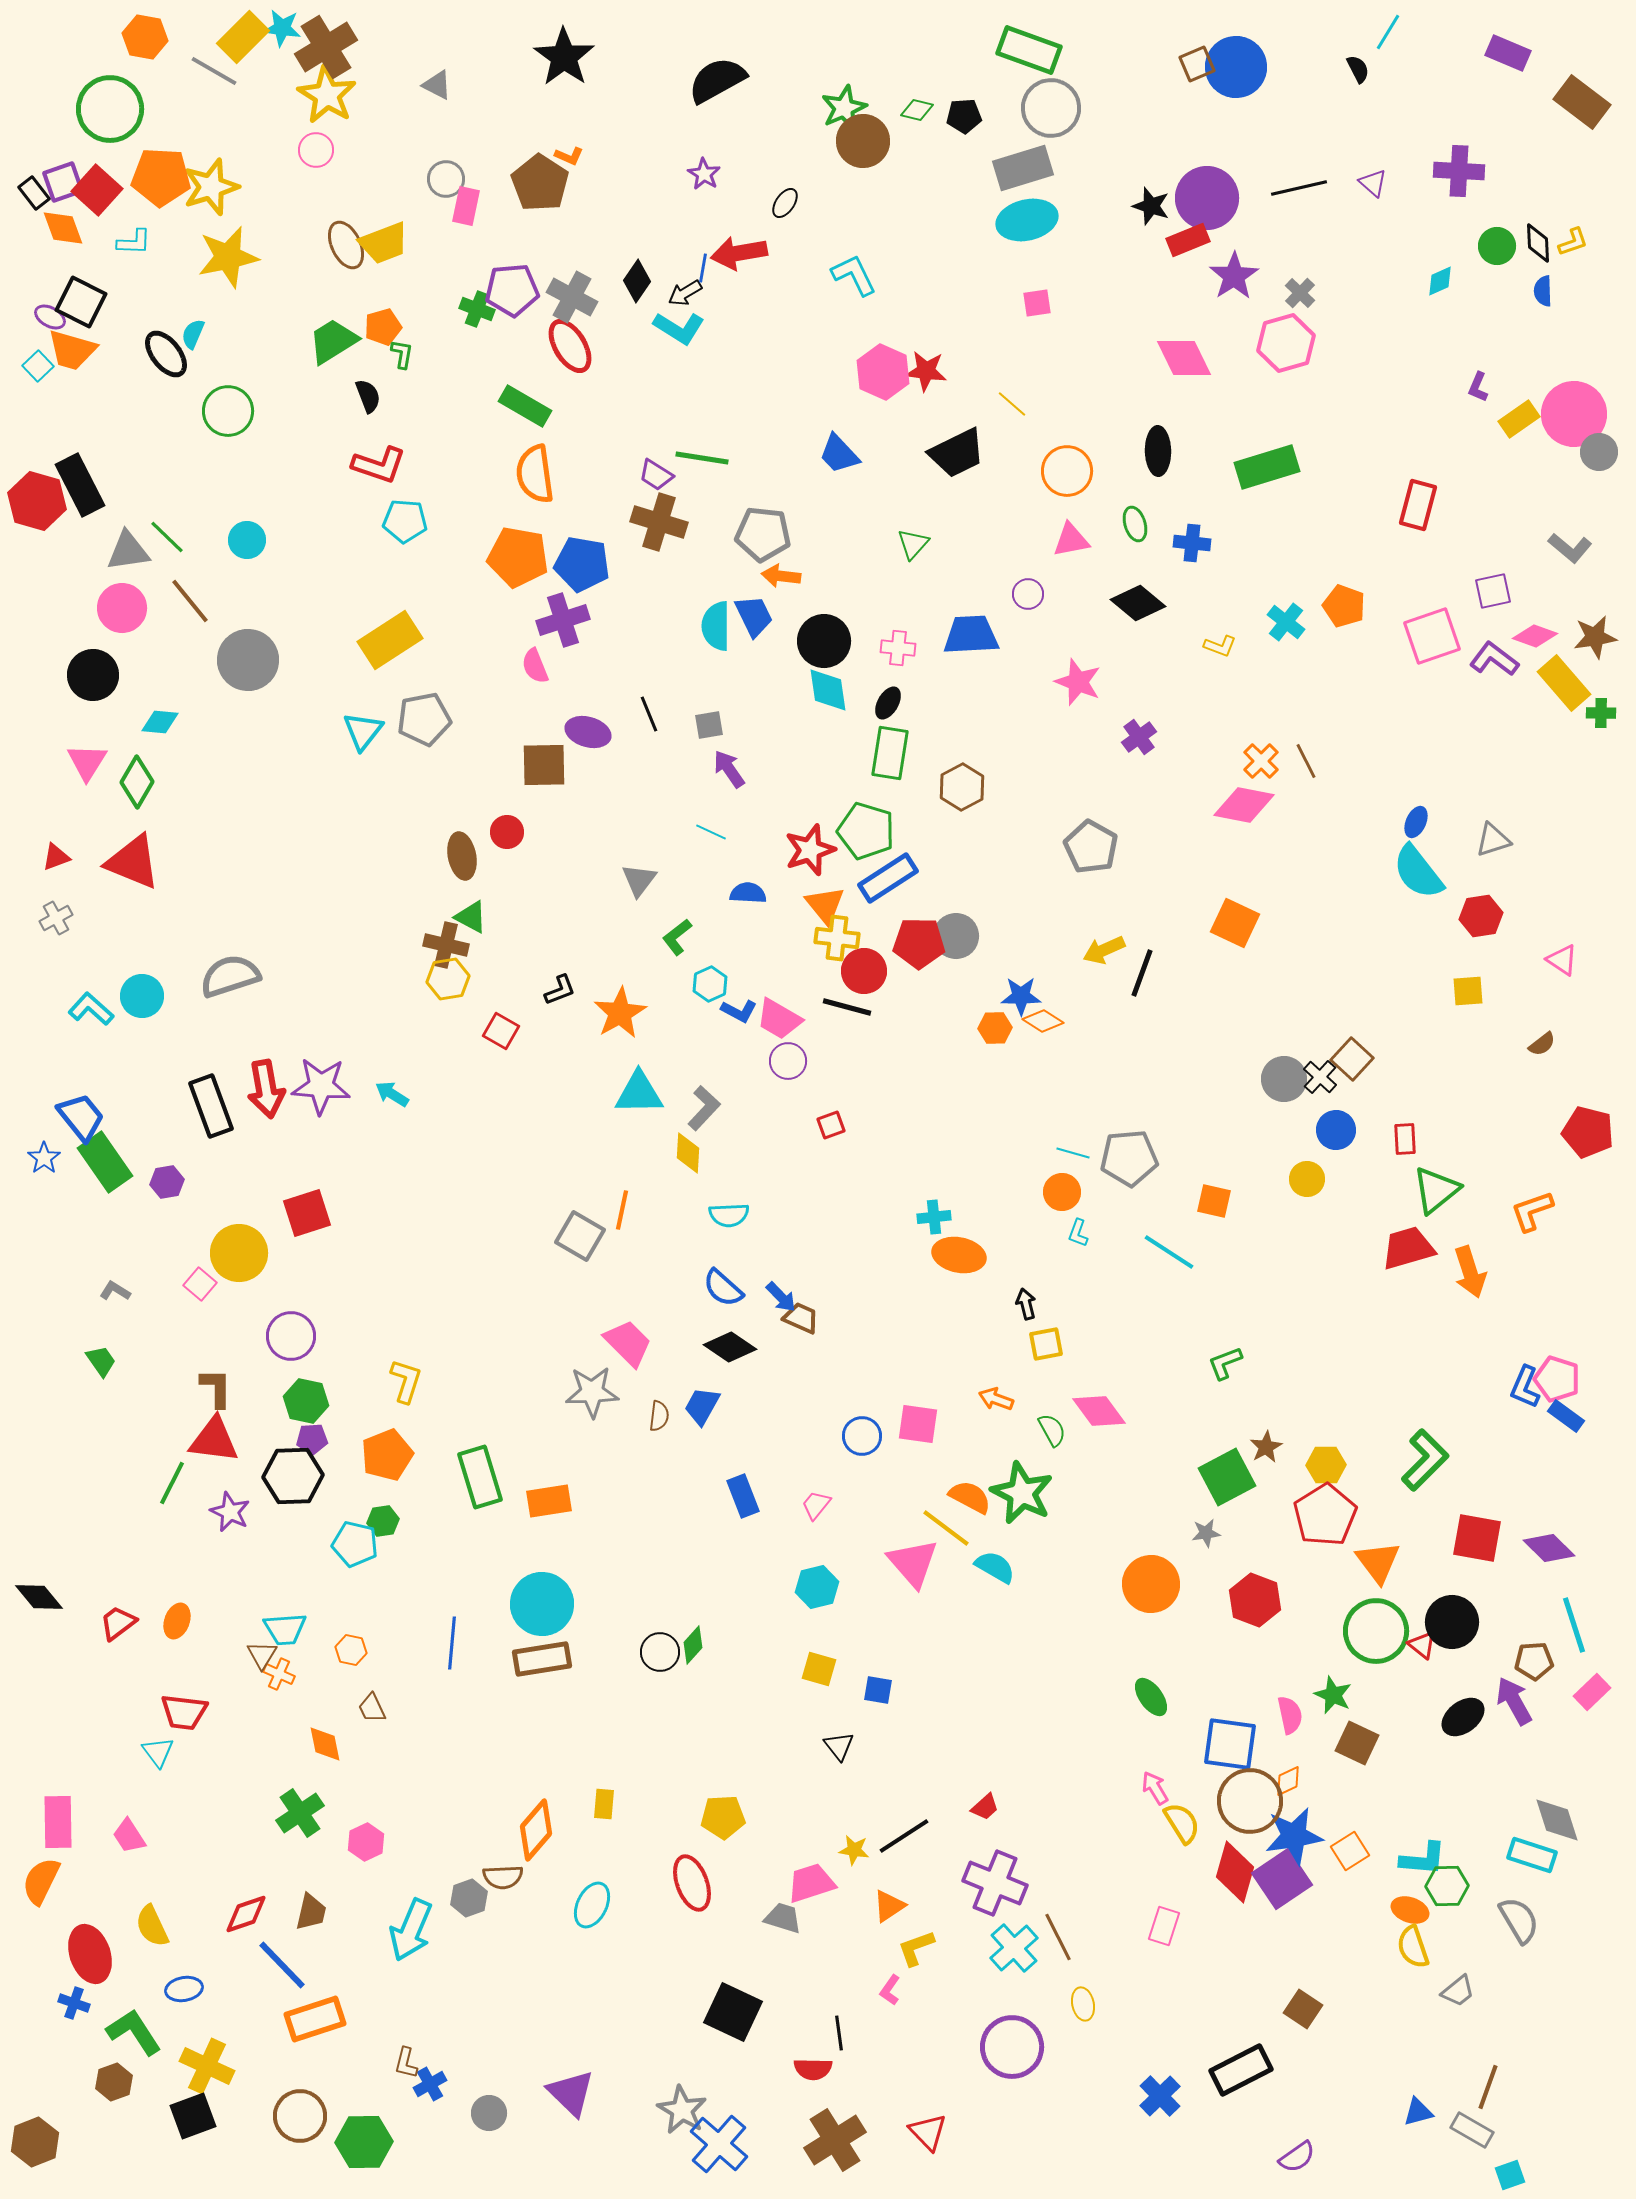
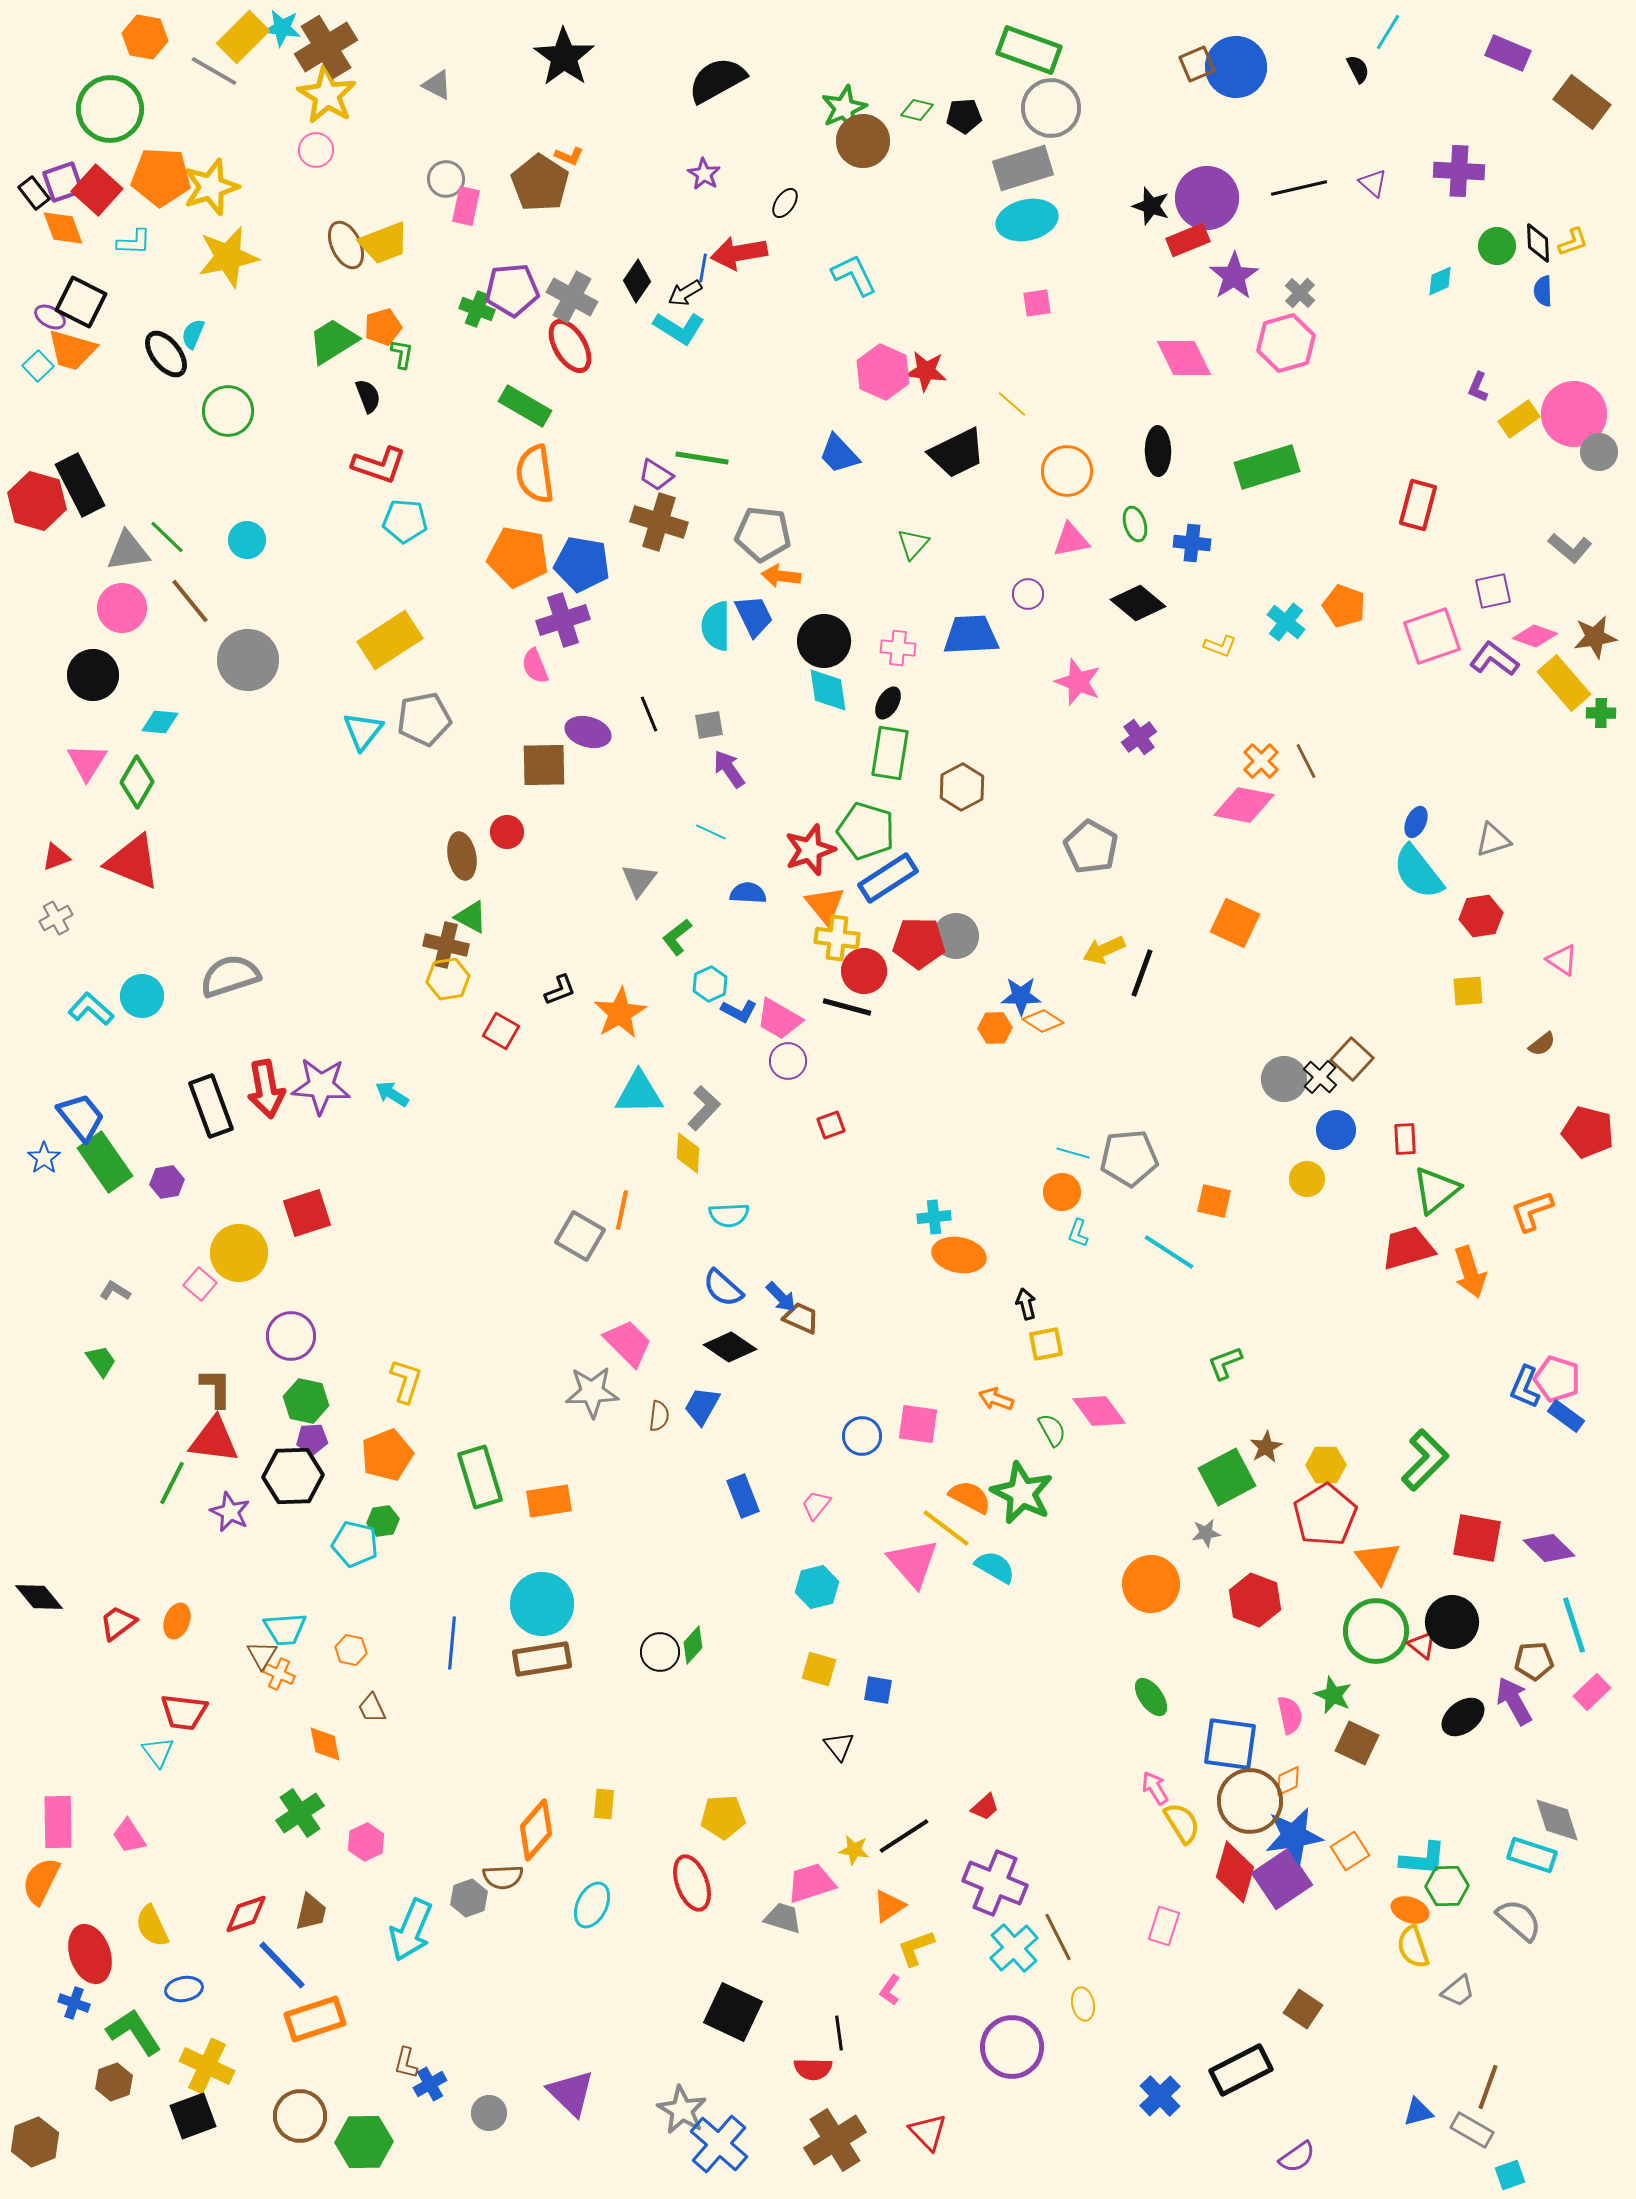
gray semicircle at (1519, 1920): rotated 18 degrees counterclockwise
